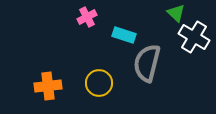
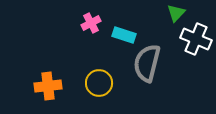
green triangle: rotated 30 degrees clockwise
pink cross: moved 4 px right, 6 px down
white cross: moved 2 px right, 2 px down; rotated 8 degrees counterclockwise
